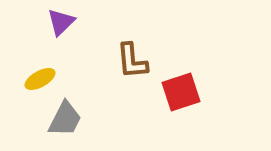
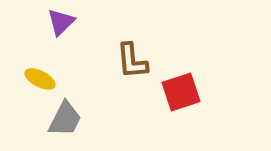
yellow ellipse: rotated 56 degrees clockwise
